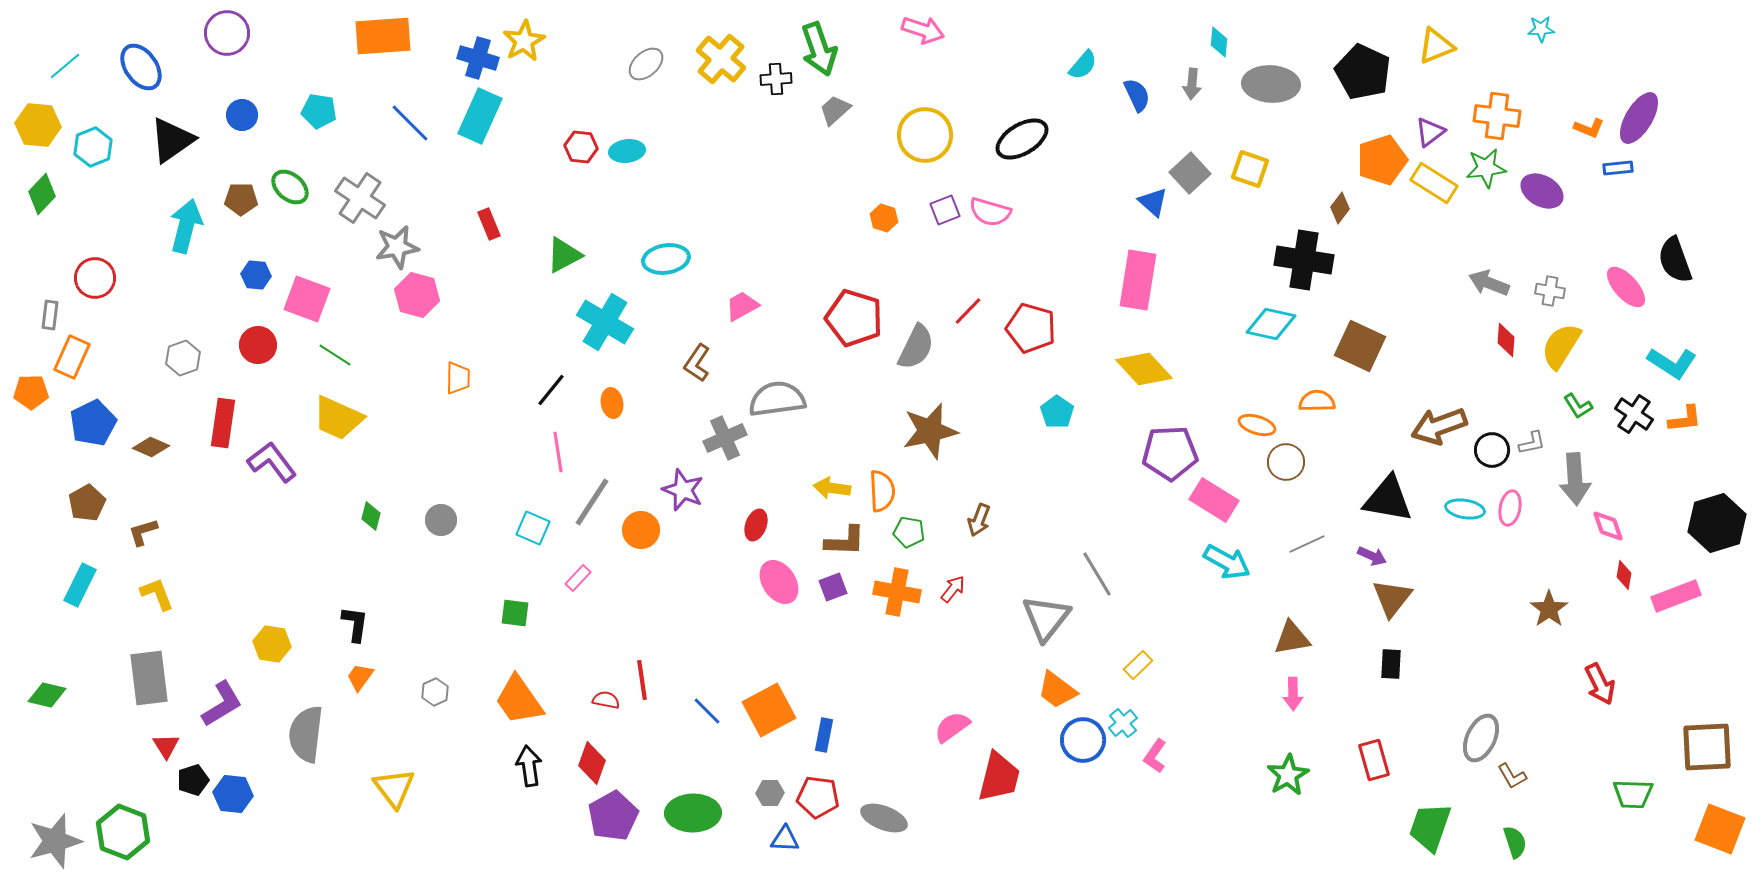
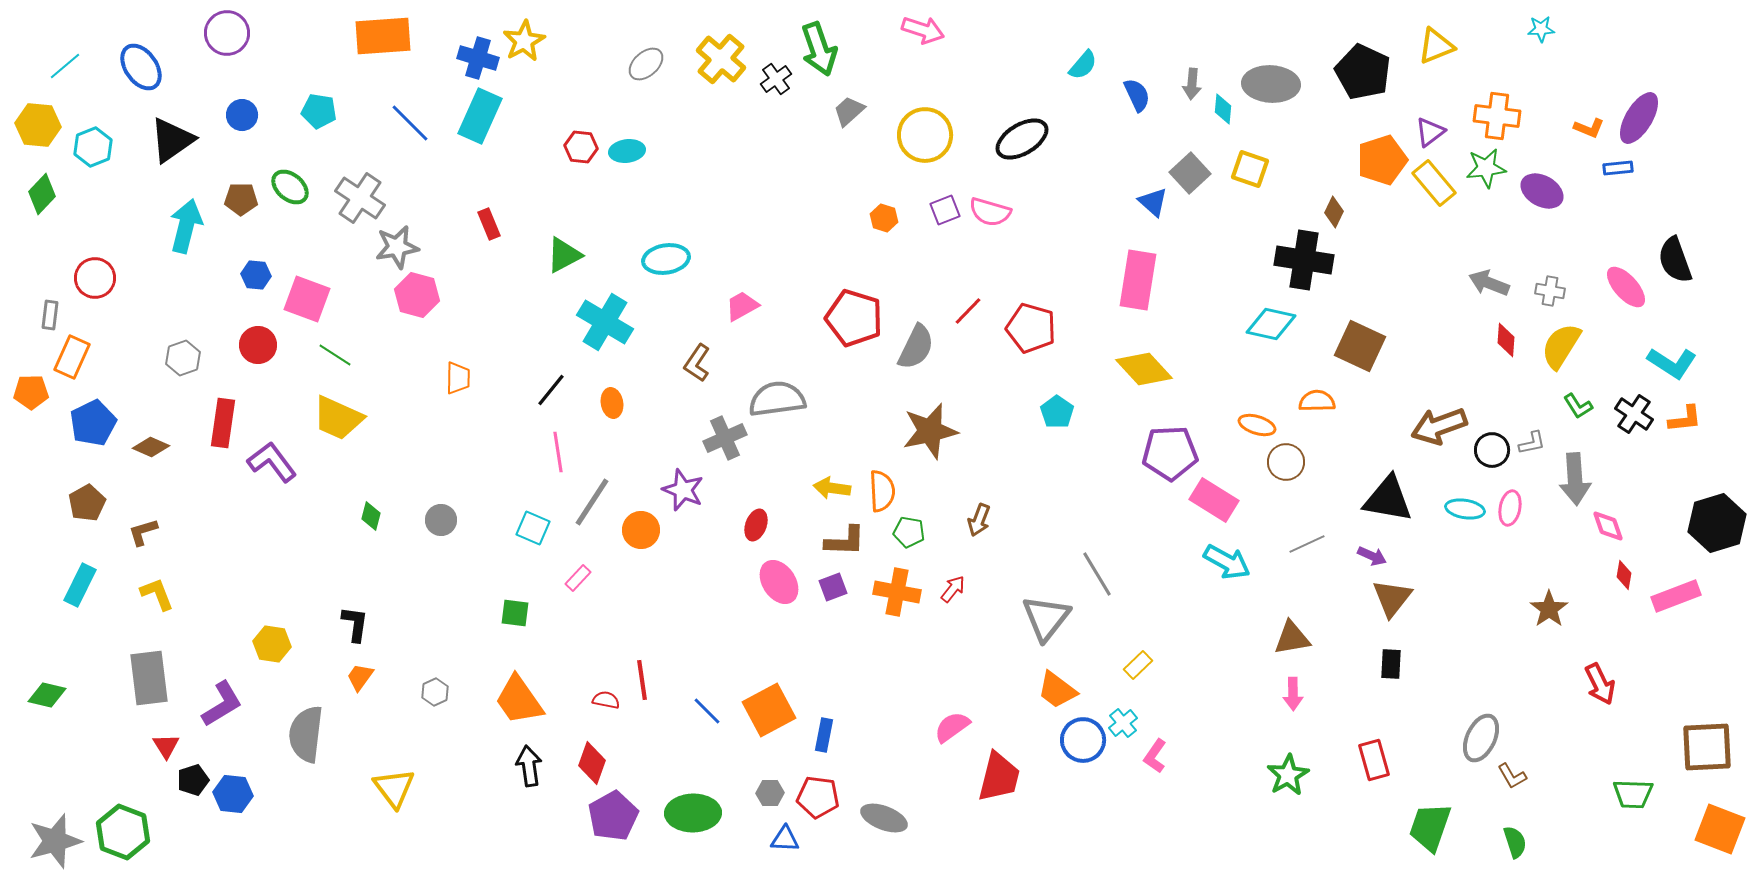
cyan diamond at (1219, 42): moved 4 px right, 67 px down
black cross at (776, 79): rotated 32 degrees counterclockwise
gray trapezoid at (835, 110): moved 14 px right, 1 px down
yellow rectangle at (1434, 183): rotated 18 degrees clockwise
brown diamond at (1340, 208): moved 6 px left, 4 px down; rotated 12 degrees counterclockwise
